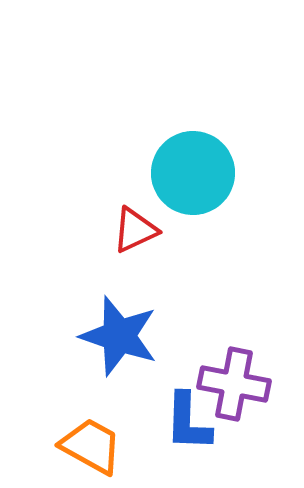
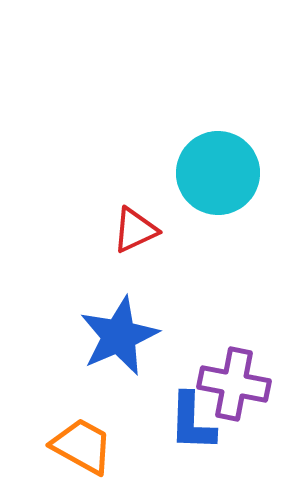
cyan circle: moved 25 px right
blue star: rotated 30 degrees clockwise
blue L-shape: moved 4 px right
orange trapezoid: moved 9 px left
